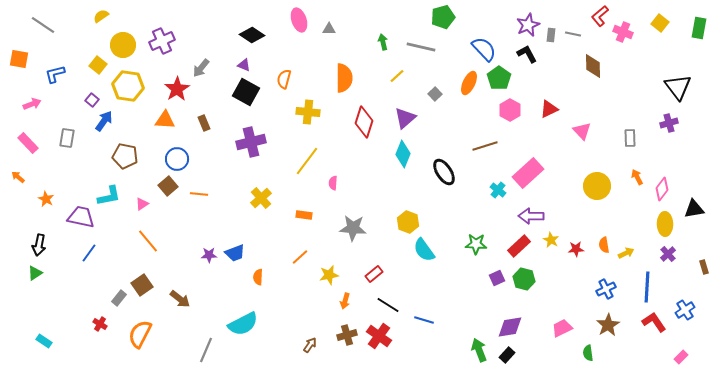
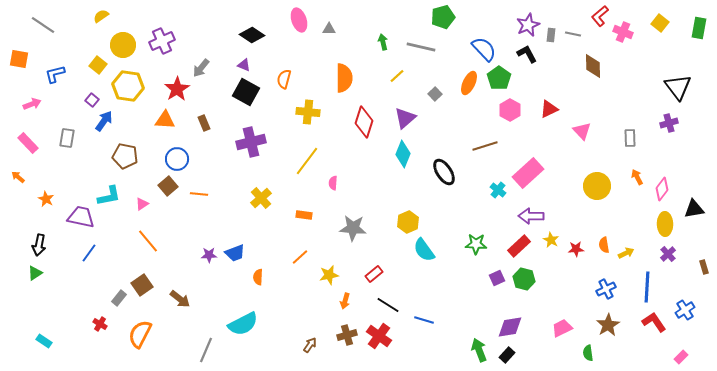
yellow hexagon at (408, 222): rotated 15 degrees clockwise
